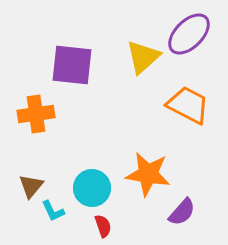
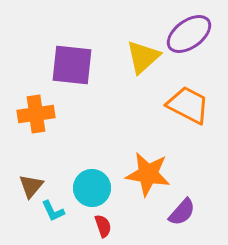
purple ellipse: rotated 9 degrees clockwise
